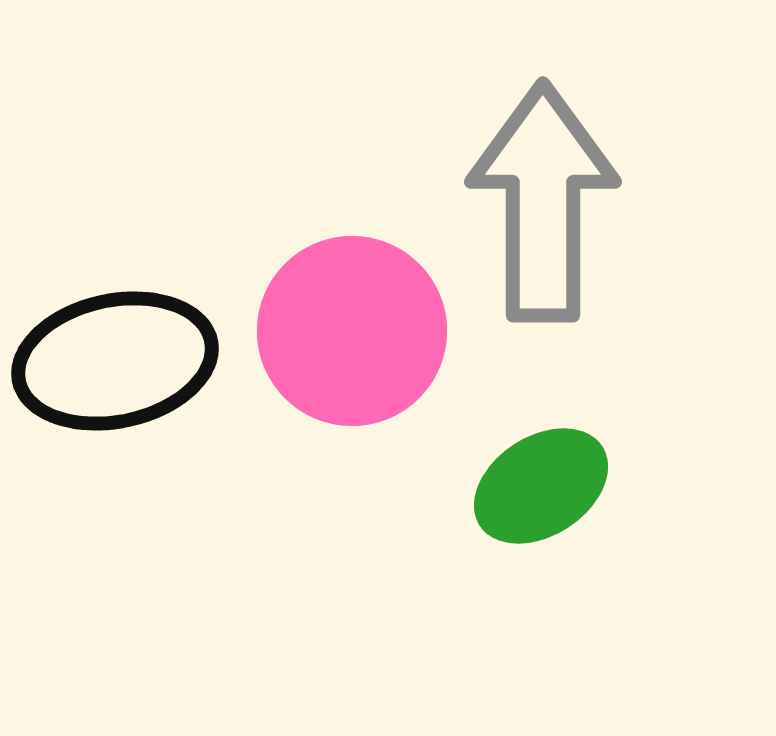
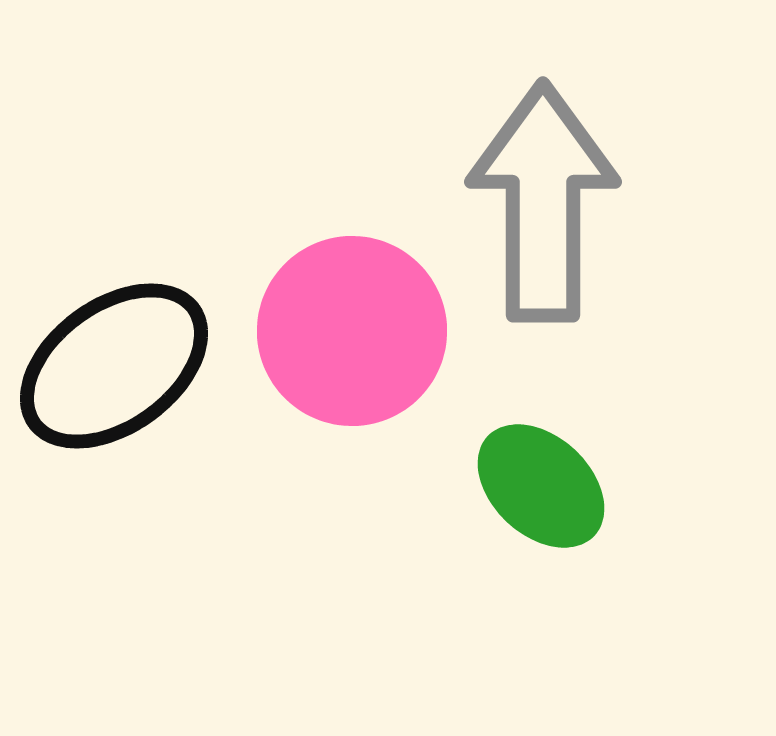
black ellipse: moved 1 px left, 5 px down; rotated 24 degrees counterclockwise
green ellipse: rotated 76 degrees clockwise
